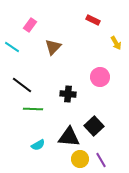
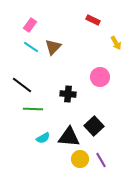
cyan line: moved 19 px right
cyan semicircle: moved 5 px right, 7 px up
